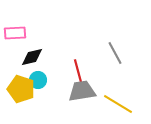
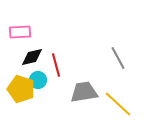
pink rectangle: moved 5 px right, 1 px up
gray line: moved 3 px right, 5 px down
red line: moved 22 px left, 6 px up
gray trapezoid: moved 2 px right, 1 px down
yellow line: rotated 12 degrees clockwise
